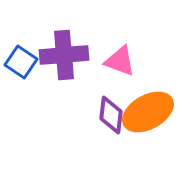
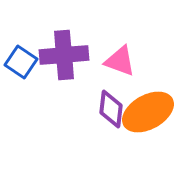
purple diamond: moved 6 px up
